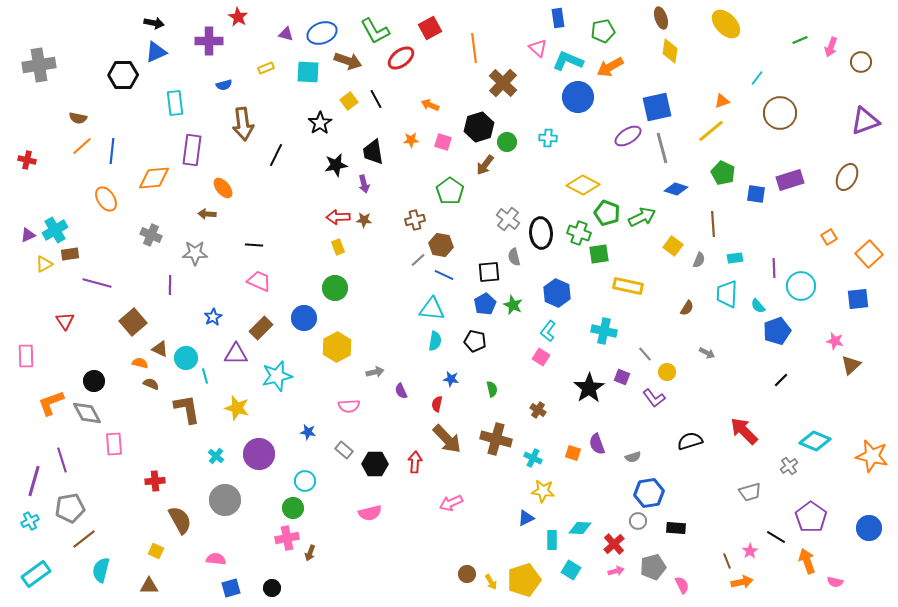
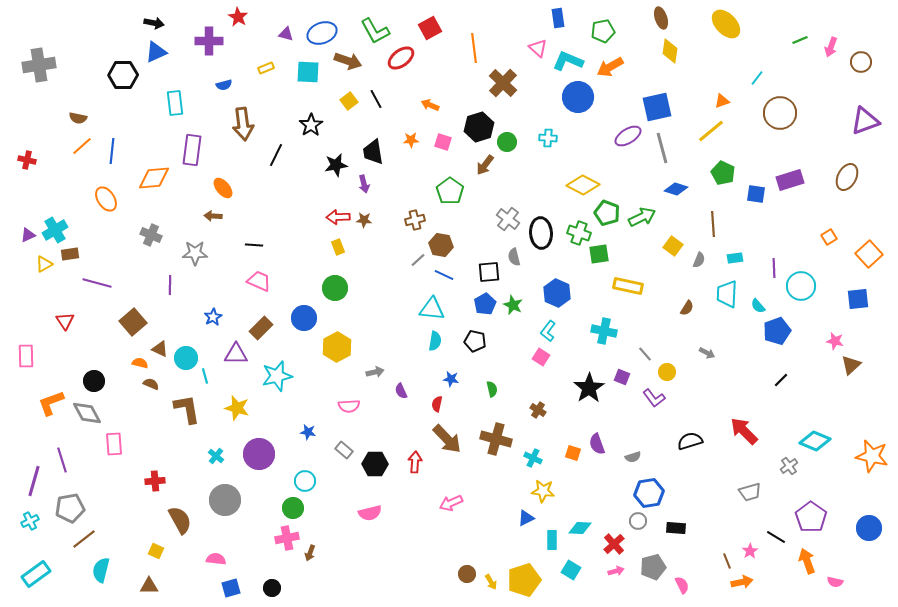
black star at (320, 123): moved 9 px left, 2 px down
brown arrow at (207, 214): moved 6 px right, 2 px down
